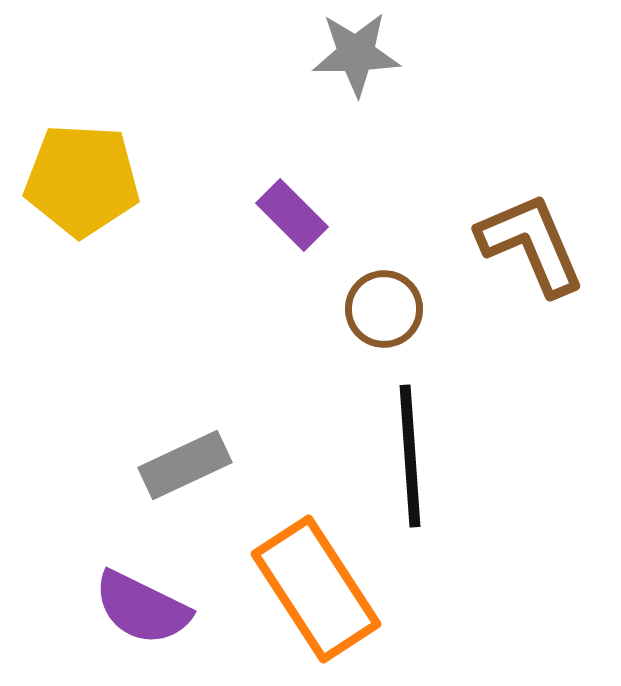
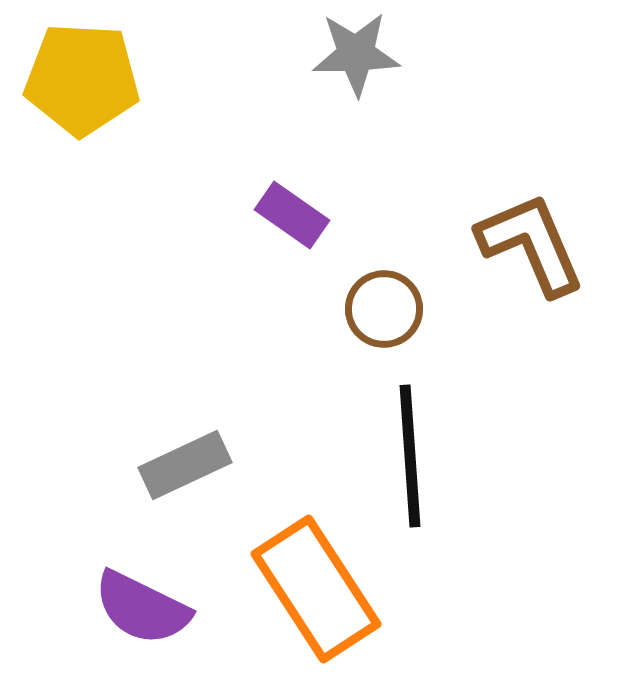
yellow pentagon: moved 101 px up
purple rectangle: rotated 10 degrees counterclockwise
